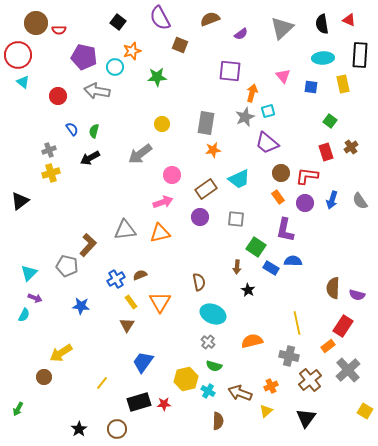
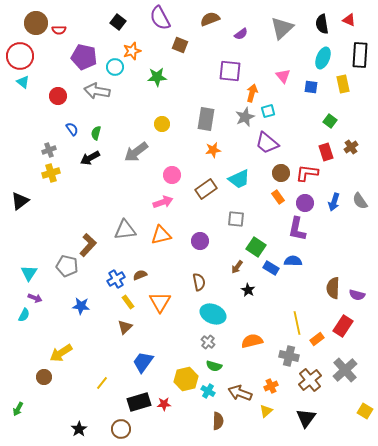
red circle at (18, 55): moved 2 px right, 1 px down
cyan ellipse at (323, 58): rotated 65 degrees counterclockwise
gray rectangle at (206, 123): moved 4 px up
green semicircle at (94, 131): moved 2 px right, 2 px down
gray arrow at (140, 154): moved 4 px left, 2 px up
red L-shape at (307, 176): moved 3 px up
blue arrow at (332, 200): moved 2 px right, 2 px down
purple circle at (200, 217): moved 24 px down
purple L-shape at (285, 230): moved 12 px right, 1 px up
orange triangle at (160, 233): moved 1 px right, 2 px down
brown arrow at (237, 267): rotated 32 degrees clockwise
cyan triangle at (29, 273): rotated 12 degrees counterclockwise
yellow rectangle at (131, 302): moved 3 px left
brown triangle at (127, 325): moved 2 px left, 2 px down; rotated 14 degrees clockwise
orange rectangle at (328, 346): moved 11 px left, 7 px up
gray cross at (348, 370): moved 3 px left
brown circle at (117, 429): moved 4 px right
